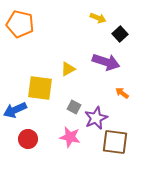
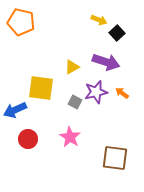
yellow arrow: moved 1 px right, 2 px down
orange pentagon: moved 1 px right, 2 px up
black square: moved 3 px left, 1 px up
yellow triangle: moved 4 px right, 2 px up
yellow square: moved 1 px right
gray square: moved 1 px right, 5 px up
purple star: moved 26 px up; rotated 10 degrees clockwise
pink star: rotated 20 degrees clockwise
brown square: moved 16 px down
